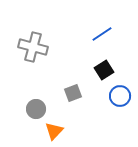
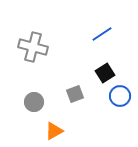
black square: moved 1 px right, 3 px down
gray square: moved 2 px right, 1 px down
gray circle: moved 2 px left, 7 px up
orange triangle: rotated 18 degrees clockwise
